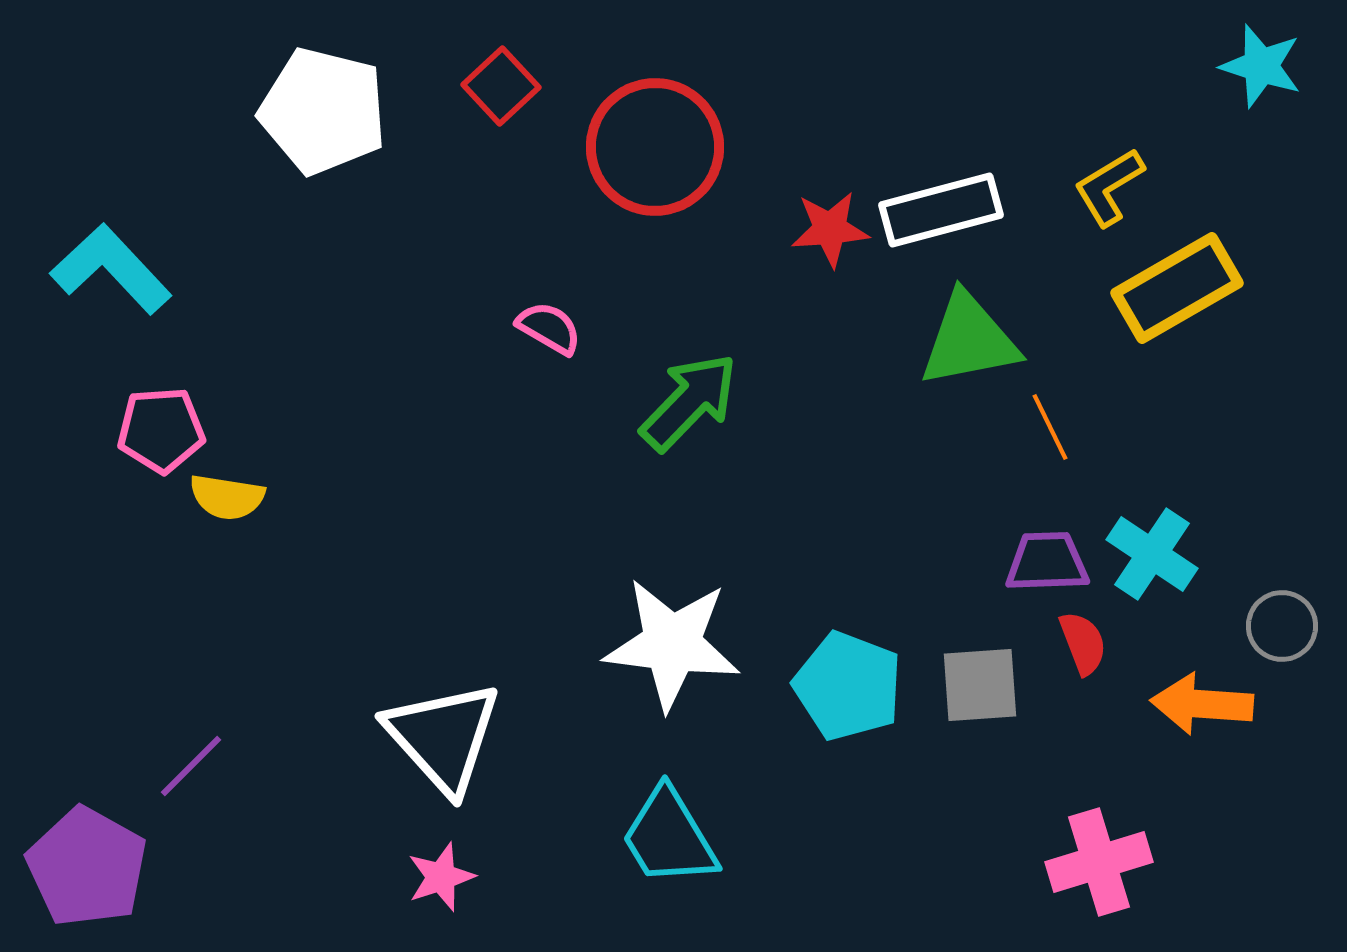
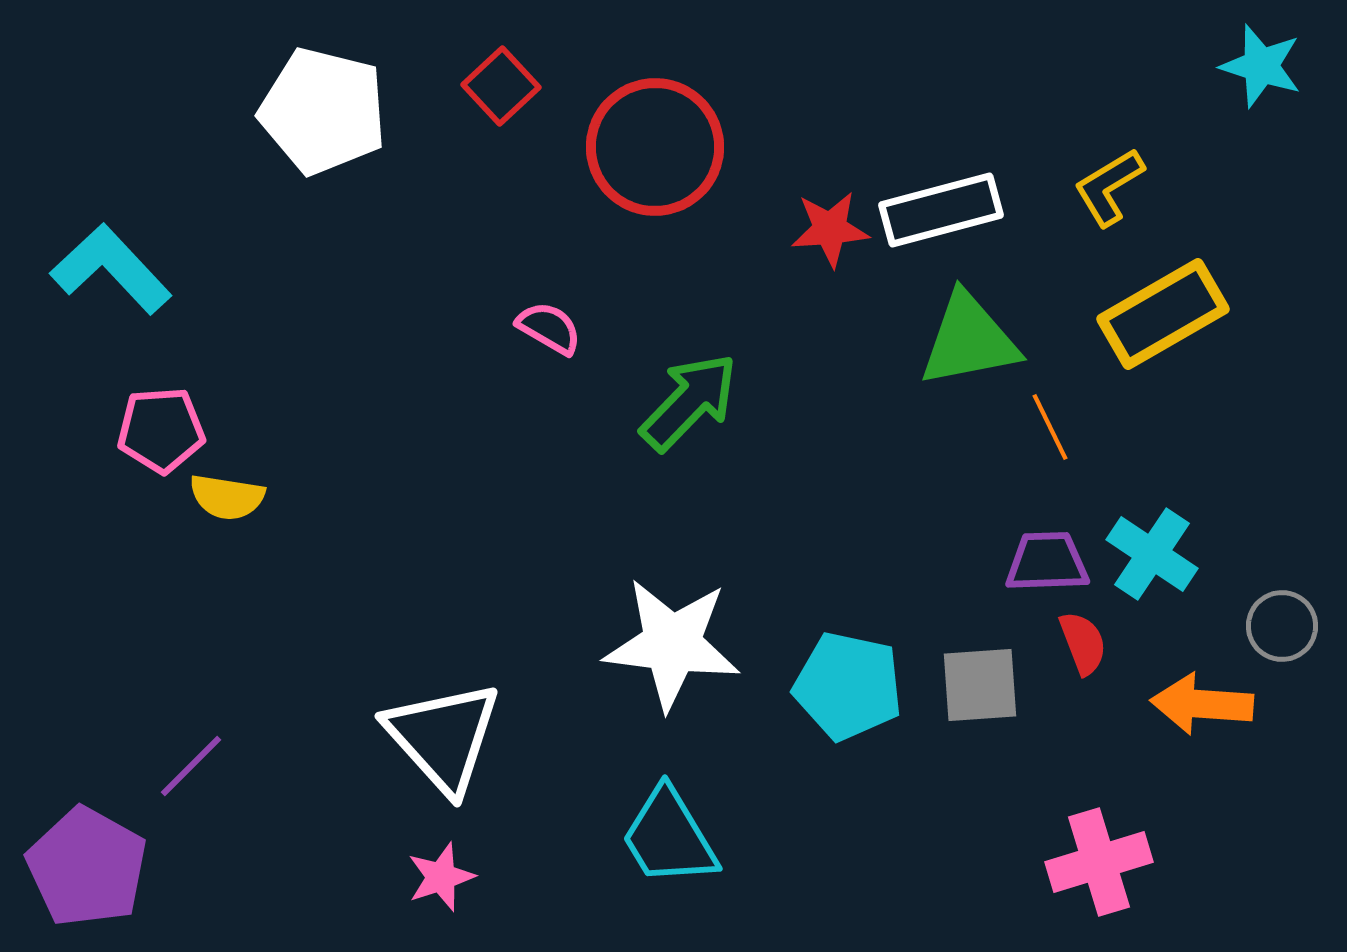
yellow rectangle: moved 14 px left, 26 px down
cyan pentagon: rotated 9 degrees counterclockwise
